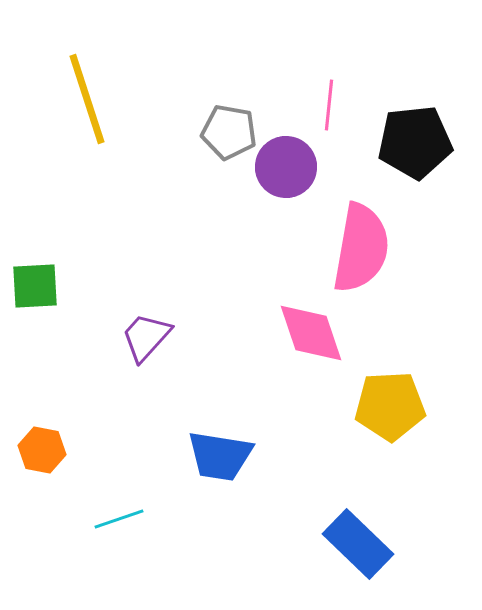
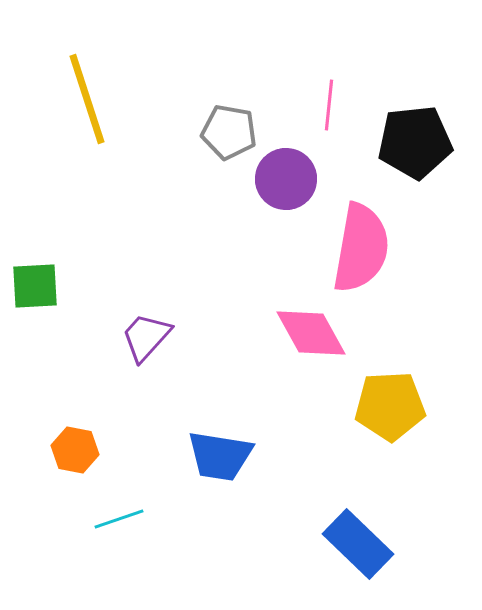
purple circle: moved 12 px down
pink diamond: rotated 10 degrees counterclockwise
orange hexagon: moved 33 px right
